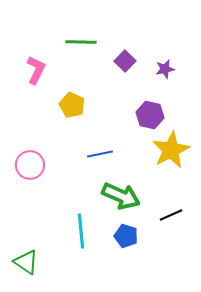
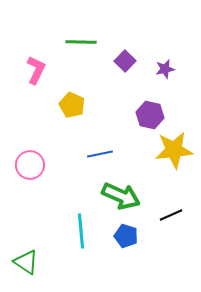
yellow star: moved 3 px right; rotated 21 degrees clockwise
